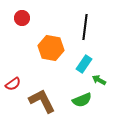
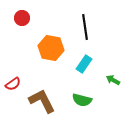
black line: rotated 15 degrees counterclockwise
green arrow: moved 14 px right
green semicircle: rotated 36 degrees clockwise
